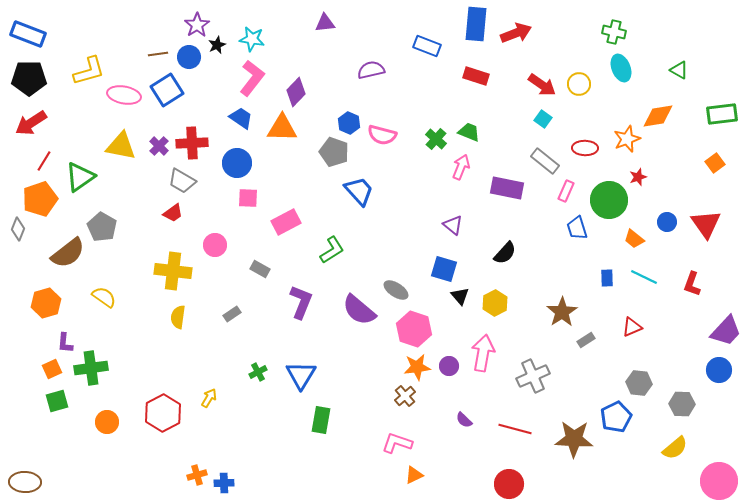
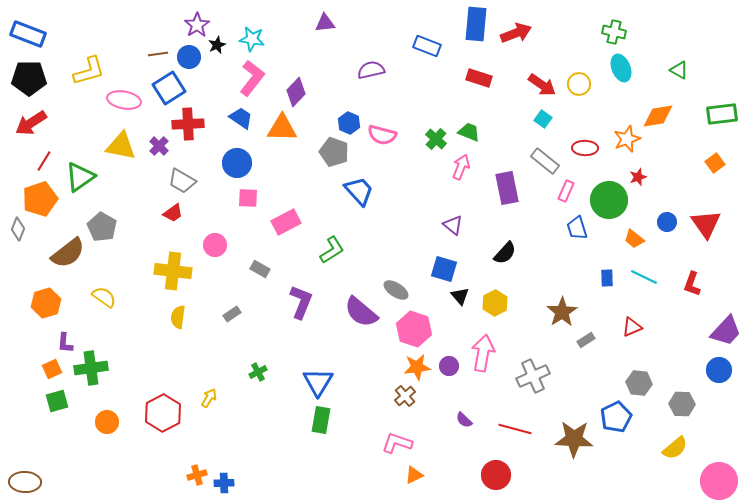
red rectangle at (476, 76): moved 3 px right, 2 px down
blue square at (167, 90): moved 2 px right, 2 px up
pink ellipse at (124, 95): moved 5 px down
red cross at (192, 143): moved 4 px left, 19 px up
purple rectangle at (507, 188): rotated 68 degrees clockwise
purple semicircle at (359, 310): moved 2 px right, 2 px down
blue triangle at (301, 375): moved 17 px right, 7 px down
red circle at (509, 484): moved 13 px left, 9 px up
